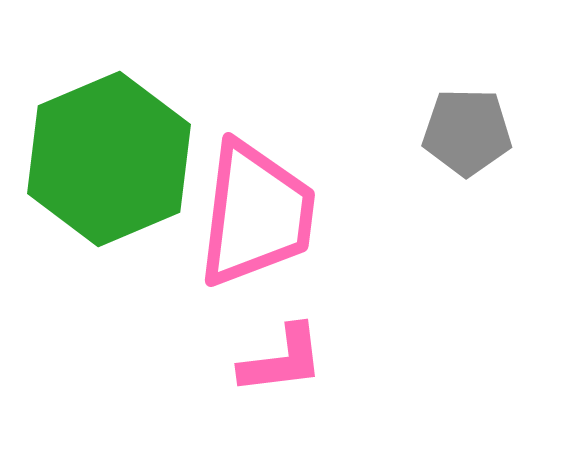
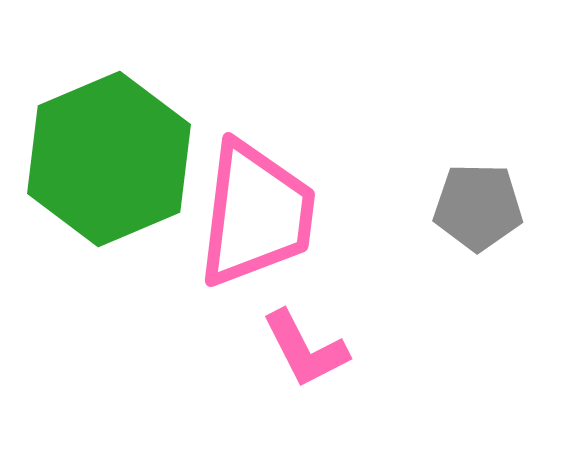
gray pentagon: moved 11 px right, 75 px down
pink L-shape: moved 23 px right, 11 px up; rotated 70 degrees clockwise
